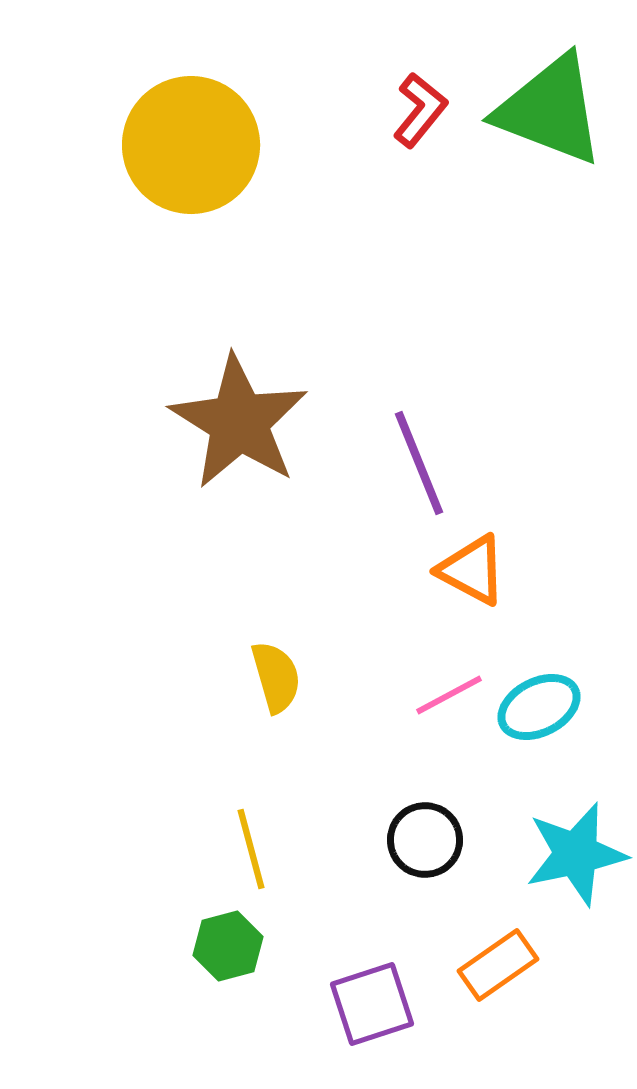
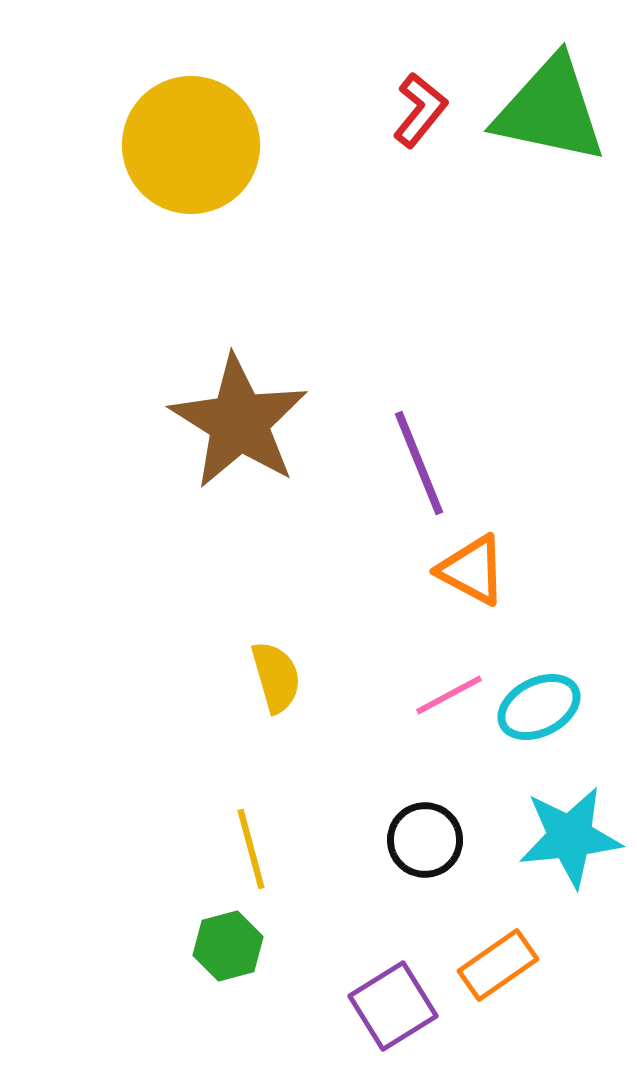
green triangle: rotated 9 degrees counterclockwise
cyan star: moved 6 px left, 17 px up; rotated 6 degrees clockwise
purple square: moved 21 px right, 2 px down; rotated 14 degrees counterclockwise
